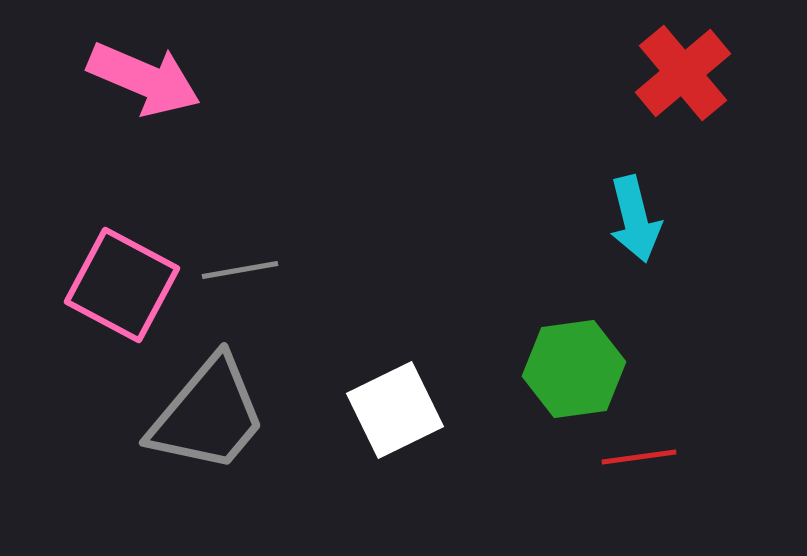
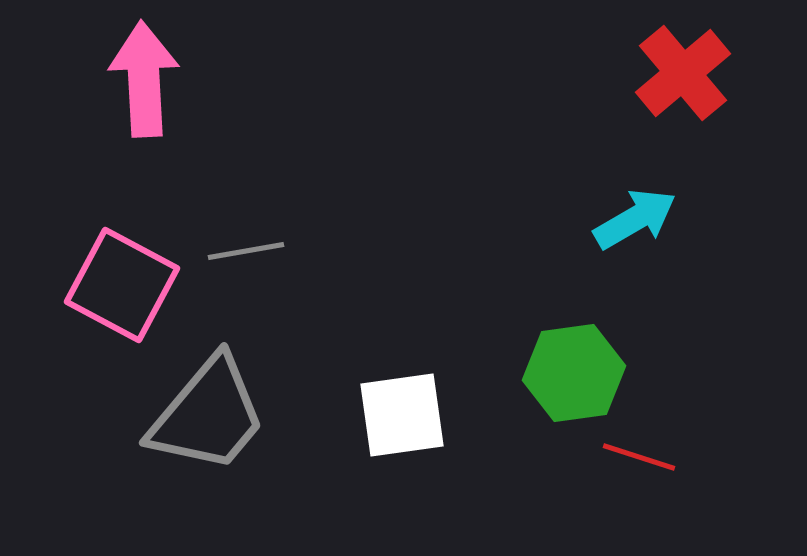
pink arrow: rotated 116 degrees counterclockwise
cyan arrow: rotated 106 degrees counterclockwise
gray line: moved 6 px right, 19 px up
green hexagon: moved 4 px down
white square: moved 7 px right, 5 px down; rotated 18 degrees clockwise
red line: rotated 26 degrees clockwise
